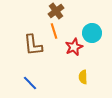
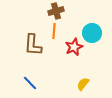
brown cross: rotated 21 degrees clockwise
orange line: rotated 21 degrees clockwise
brown L-shape: rotated 10 degrees clockwise
yellow semicircle: moved 7 px down; rotated 40 degrees clockwise
